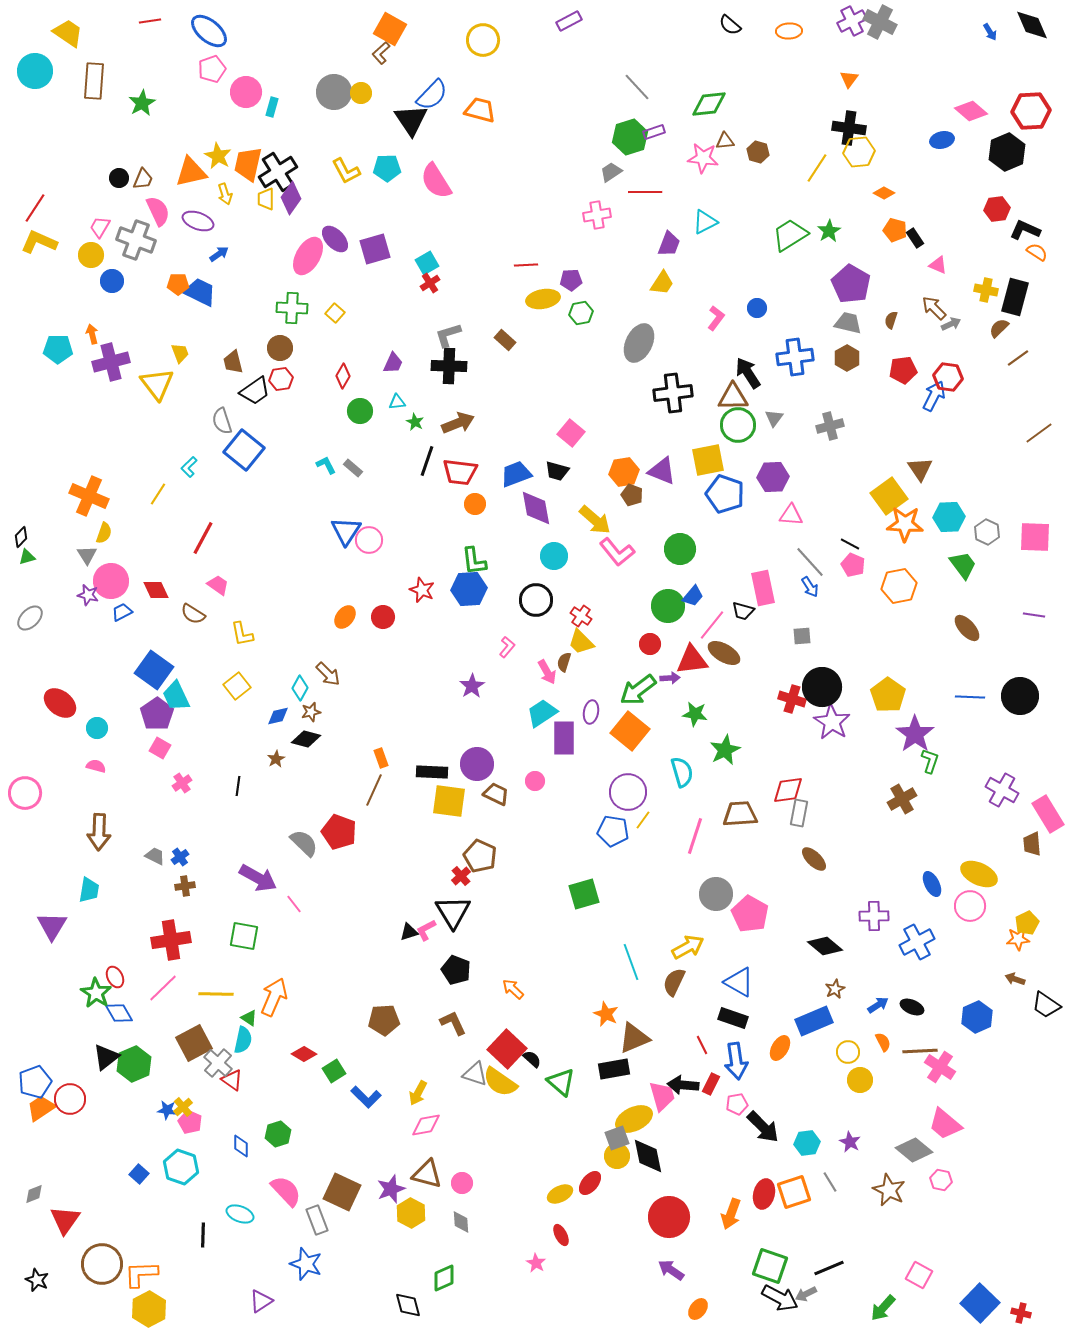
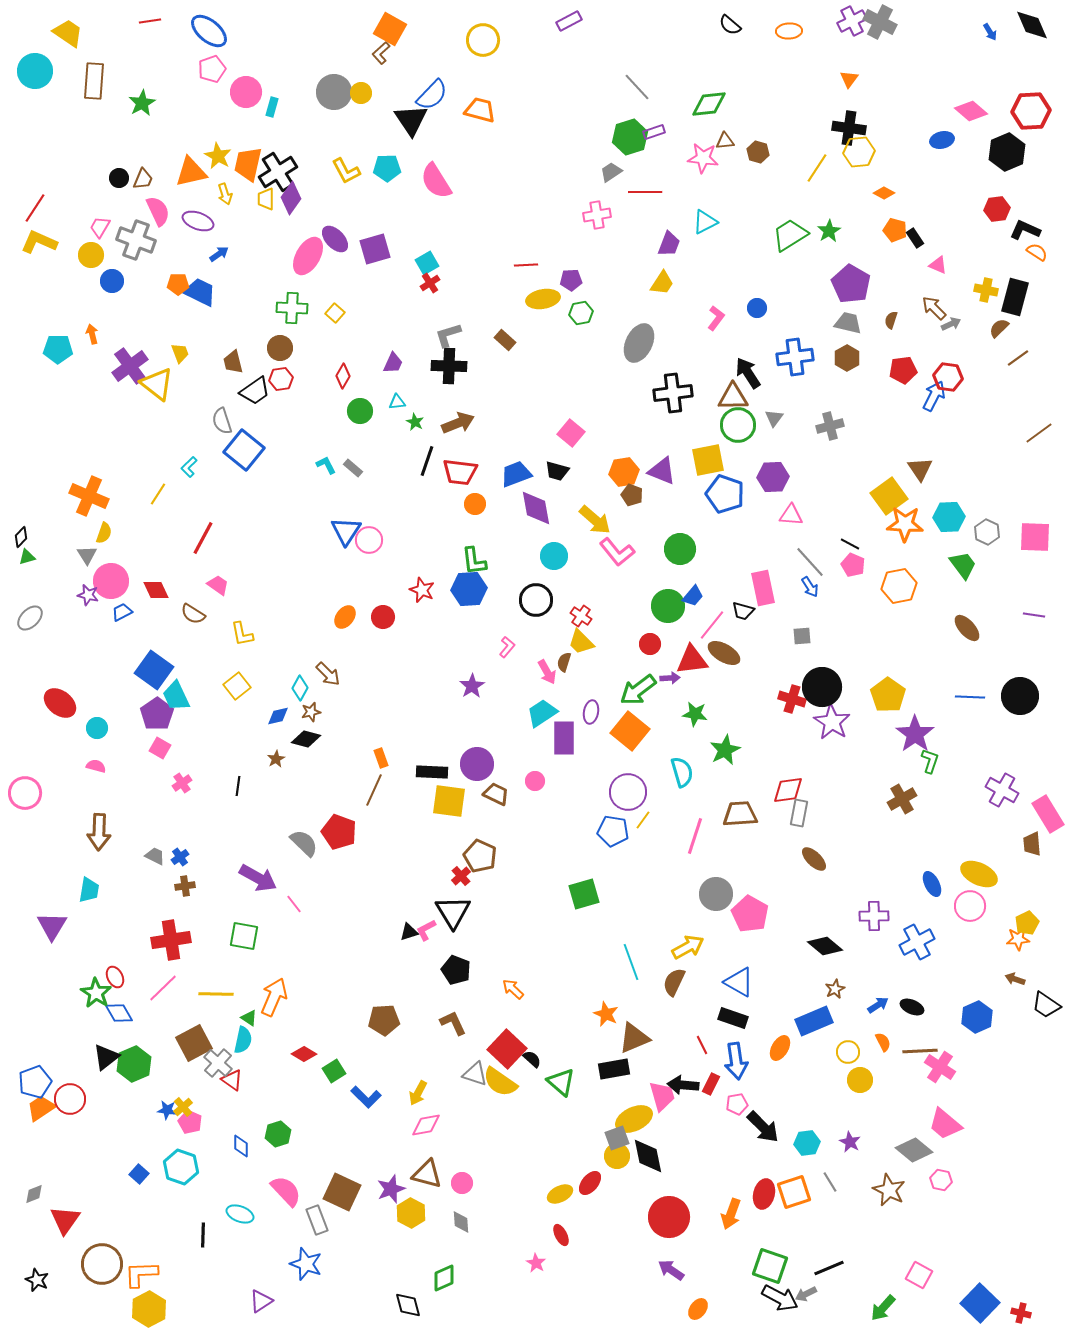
purple cross at (111, 362): moved 19 px right, 4 px down; rotated 21 degrees counterclockwise
yellow triangle at (157, 384): rotated 15 degrees counterclockwise
